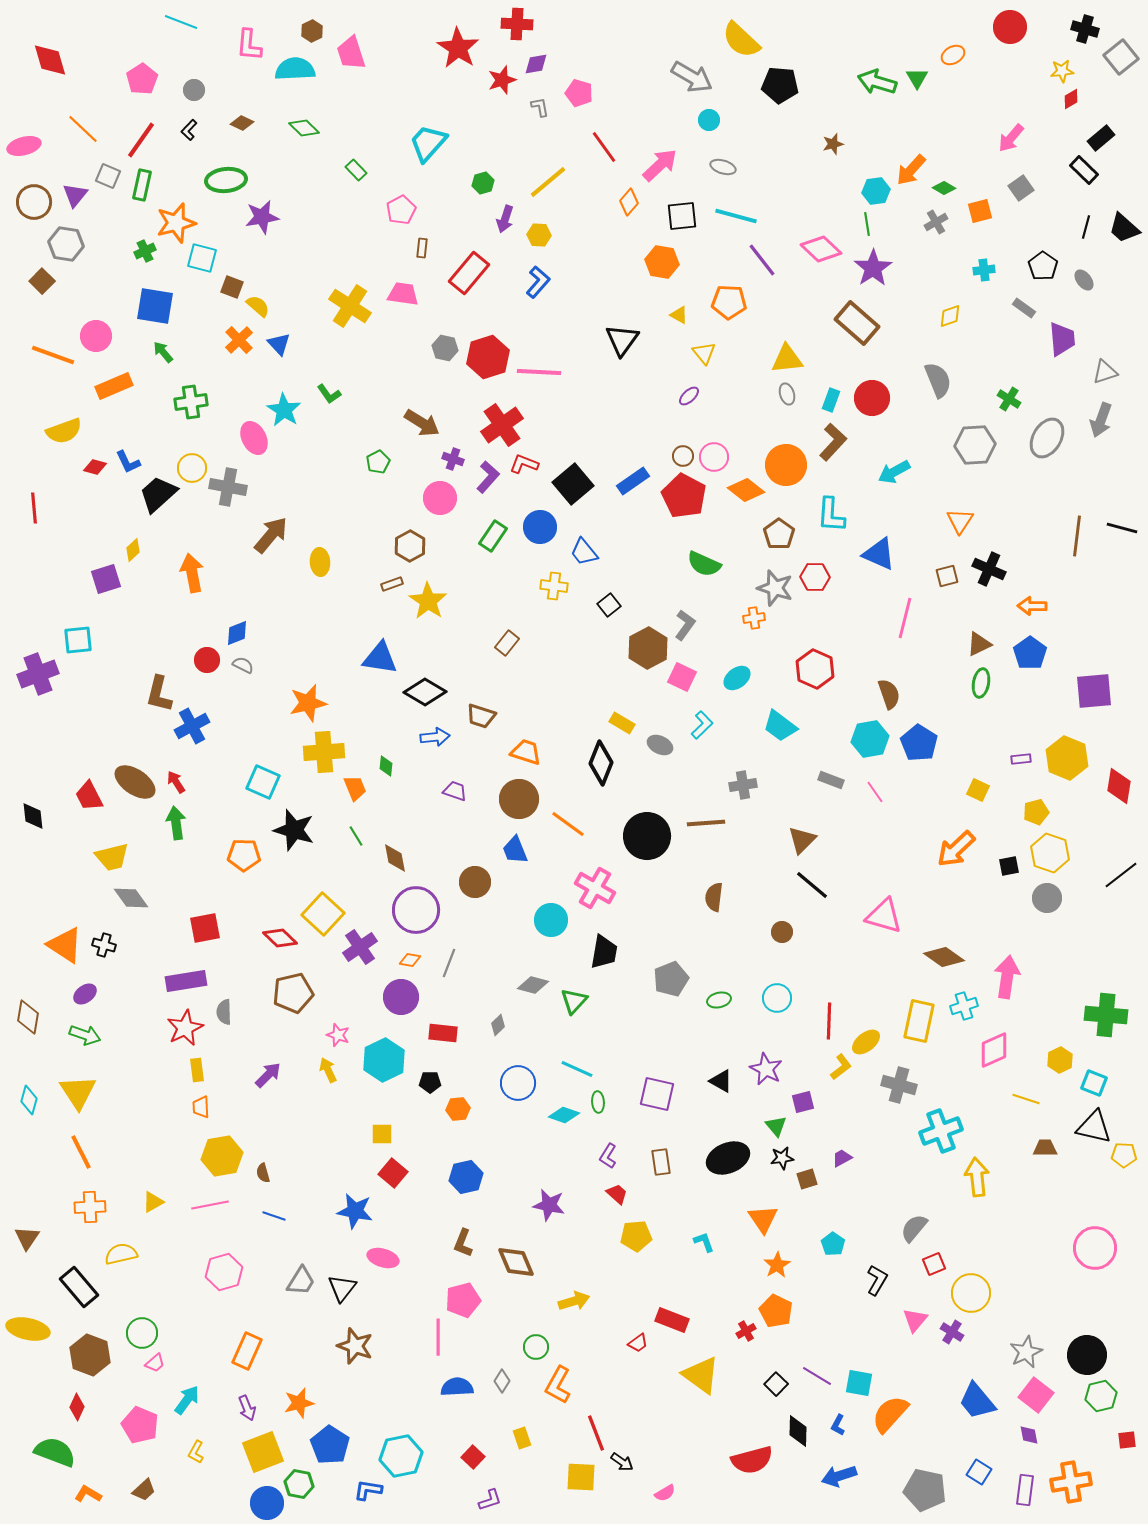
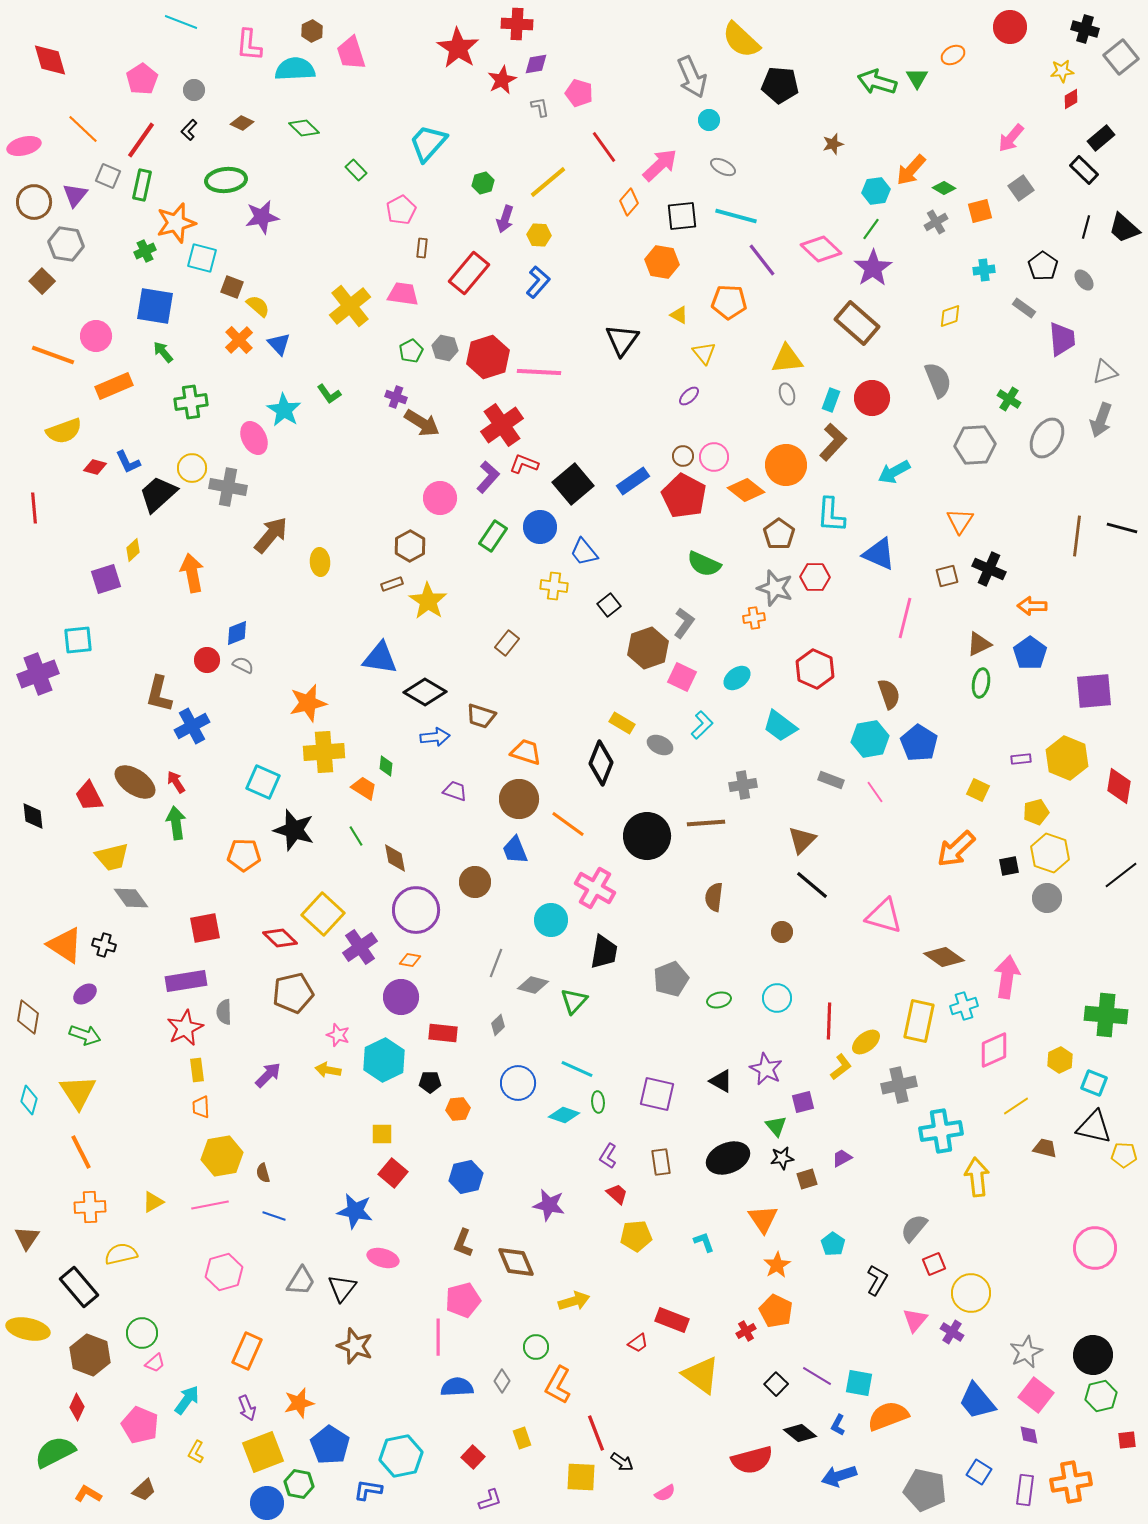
gray arrow at (692, 77): rotated 36 degrees clockwise
red star at (502, 80): rotated 8 degrees counterclockwise
gray ellipse at (723, 167): rotated 10 degrees clockwise
green line at (867, 224): moved 4 px right, 5 px down; rotated 45 degrees clockwise
yellow cross at (350, 306): rotated 18 degrees clockwise
purple cross at (453, 459): moved 57 px left, 62 px up
green pentagon at (378, 462): moved 33 px right, 111 px up
gray L-shape at (685, 625): moved 1 px left, 2 px up
brown hexagon at (648, 648): rotated 9 degrees clockwise
orange trapezoid at (355, 788): moved 9 px right; rotated 36 degrees counterclockwise
gray line at (449, 963): moved 47 px right
yellow arrow at (328, 1070): rotated 55 degrees counterclockwise
gray cross at (899, 1085): rotated 28 degrees counterclockwise
yellow line at (1026, 1099): moved 10 px left, 7 px down; rotated 52 degrees counterclockwise
cyan cross at (941, 1131): rotated 12 degrees clockwise
brown trapezoid at (1045, 1148): rotated 15 degrees clockwise
black circle at (1087, 1355): moved 6 px right
orange semicircle at (890, 1414): moved 2 px left, 2 px down; rotated 27 degrees clockwise
black diamond at (798, 1431): moved 2 px right, 2 px down; rotated 52 degrees counterclockwise
green semicircle at (55, 1452): rotated 48 degrees counterclockwise
